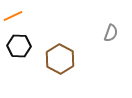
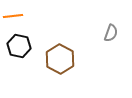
orange line: rotated 18 degrees clockwise
black hexagon: rotated 10 degrees clockwise
